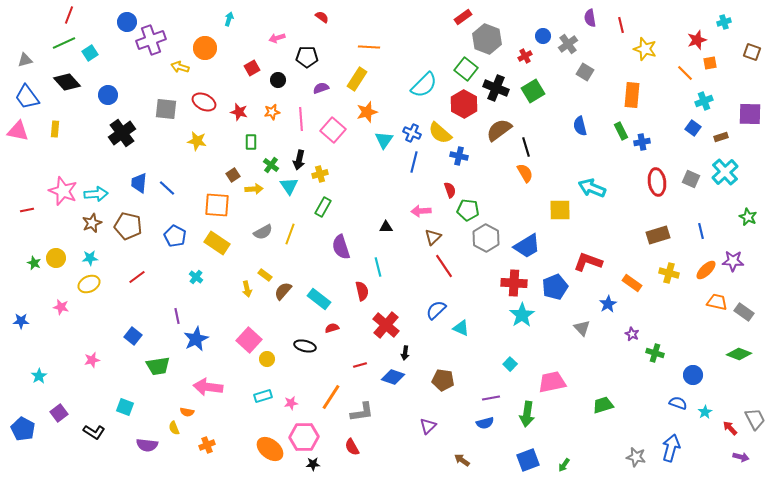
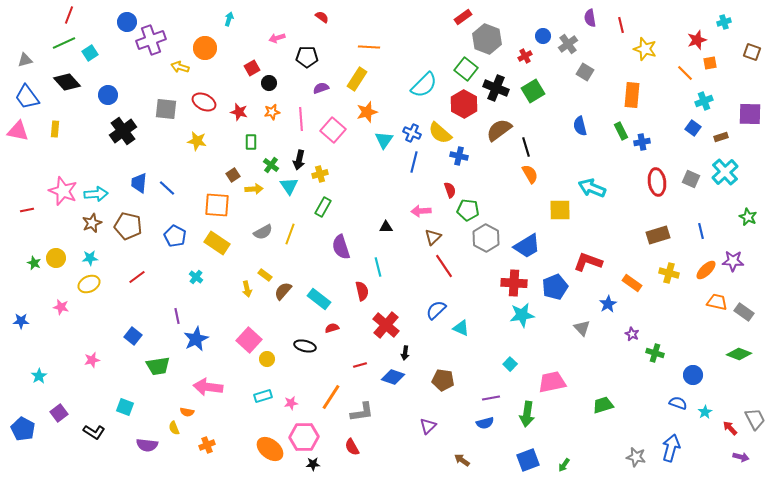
black circle at (278, 80): moved 9 px left, 3 px down
black cross at (122, 133): moved 1 px right, 2 px up
orange semicircle at (525, 173): moved 5 px right, 1 px down
cyan star at (522, 315): rotated 25 degrees clockwise
